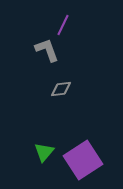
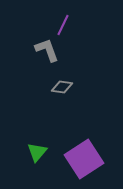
gray diamond: moved 1 px right, 2 px up; rotated 15 degrees clockwise
green triangle: moved 7 px left
purple square: moved 1 px right, 1 px up
